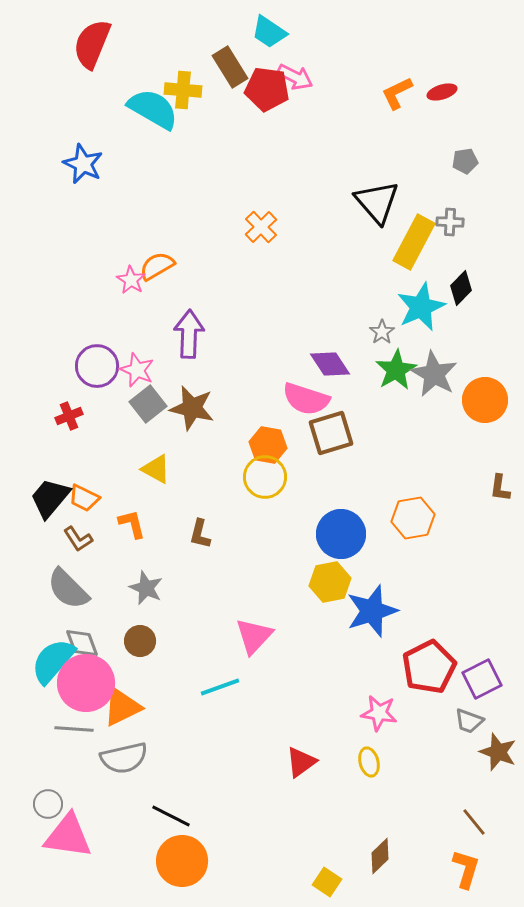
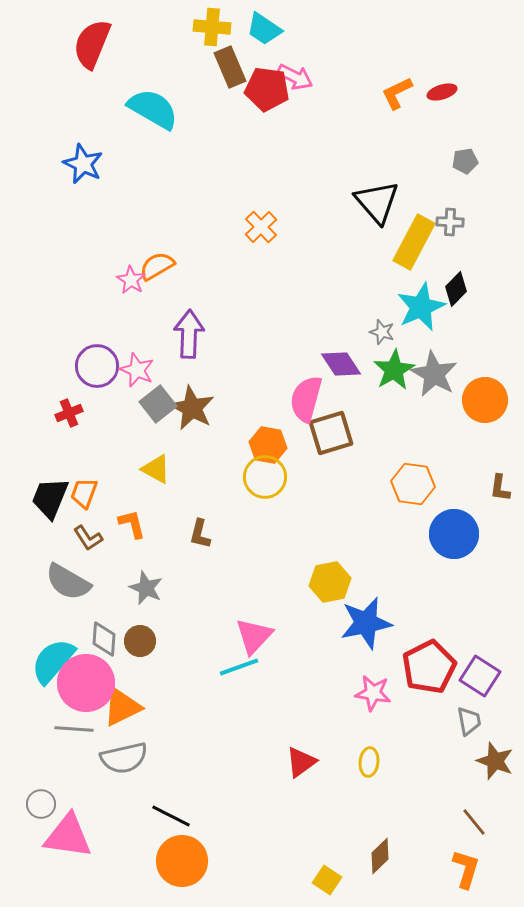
cyan trapezoid at (269, 32): moved 5 px left, 3 px up
brown rectangle at (230, 67): rotated 9 degrees clockwise
yellow cross at (183, 90): moved 29 px right, 63 px up
black diamond at (461, 288): moved 5 px left, 1 px down
gray star at (382, 332): rotated 20 degrees counterclockwise
purple diamond at (330, 364): moved 11 px right
green star at (396, 370): moved 2 px left
pink semicircle at (306, 399): rotated 87 degrees clockwise
gray square at (148, 404): moved 10 px right
brown star at (192, 408): rotated 15 degrees clockwise
red cross at (69, 416): moved 3 px up
black trapezoid at (50, 498): rotated 18 degrees counterclockwise
orange trapezoid at (84, 498): moved 5 px up; rotated 84 degrees clockwise
orange hexagon at (413, 518): moved 34 px up; rotated 18 degrees clockwise
blue circle at (341, 534): moved 113 px right
brown L-shape at (78, 539): moved 10 px right, 1 px up
gray semicircle at (68, 589): moved 7 px up; rotated 15 degrees counterclockwise
blue star at (372, 611): moved 6 px left, 12 px down; rotated 6 degrees clockwise
gray diamond at (82, 643): moved 22 px right, 4 px up; rotated 24 degrees clockwise
purple square at (482, 679): moved 2 px left, 3 px up; rotated 30 degrees counterclockwise
cyan line at (220, 687): moved 19 px right, 20 px up
pink star at (379, 713): moved 6 px left, 20 px up
gray trapezoid at (469, 721): rotated 120 degrees counterclockwise
brown star at (498, 752): moved 3 px left, 9 px down
yellow ellipse at (369, 762): rotated 20 degrees clockwise
gray circle at (48, 804): moved 7 px left
yellow square at (327, 882): moved 2 px up
